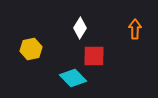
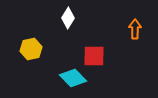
white diamond: moved 12 px left, 10 px up
